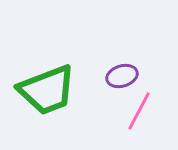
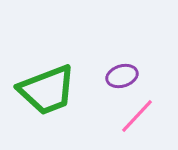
pink line: moved 2 px left, 5 px down; rotated 15 degrees clockwise
